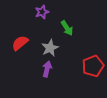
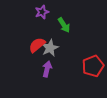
green arrow: moved 3 px left, 3 px up
red semicircle: moved 17 px right, 2 px down
